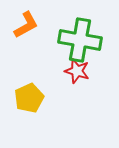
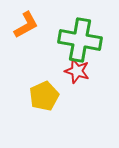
yellow pentagon: moved 15 px right, 2 px up
